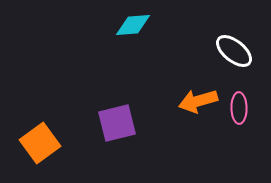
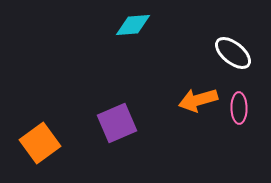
white ellipse: moved 1 px left, 2 px down
orange arrow: moved 1 px up
purple square: rotated 9 degrees counterclockwise
